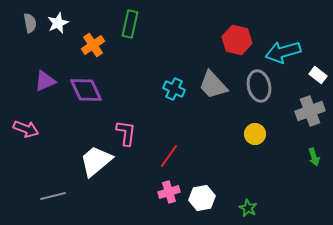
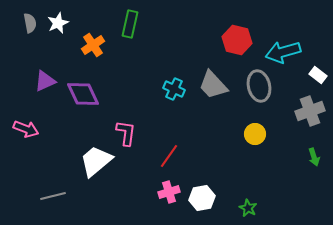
purple diamond: moved 3 px left, 4 px down
